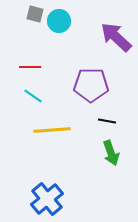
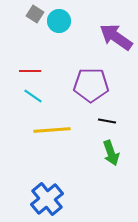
gray square: rotated 18 degrees clockwise
purple arrow: rotated 8 degrees counterclockwise
red line: moved 4 px down
